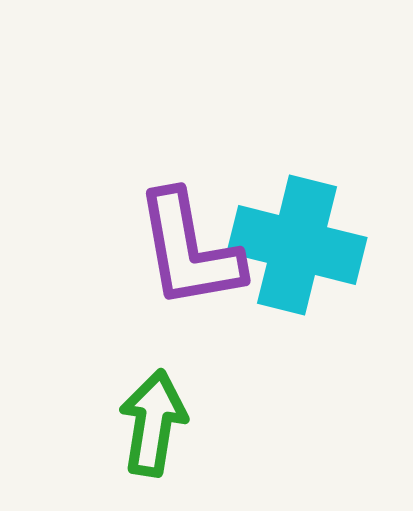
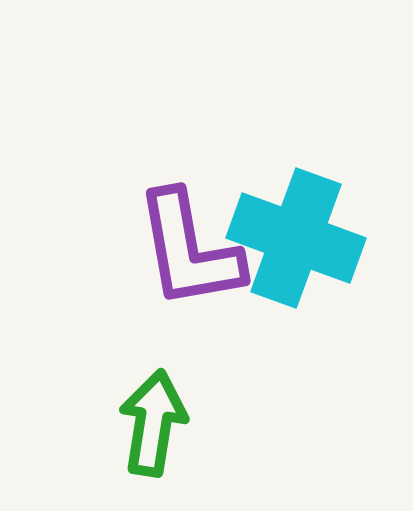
cyan cross: moved 1 px left, 7 px up; rotated 6 degrees clockwise
